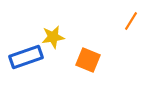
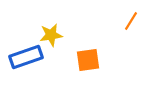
yellow star: moved 2 px left, 2 px up
orange square: rotated 30 degrees counterclockwise
